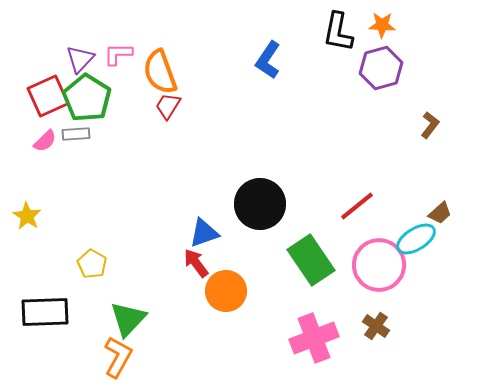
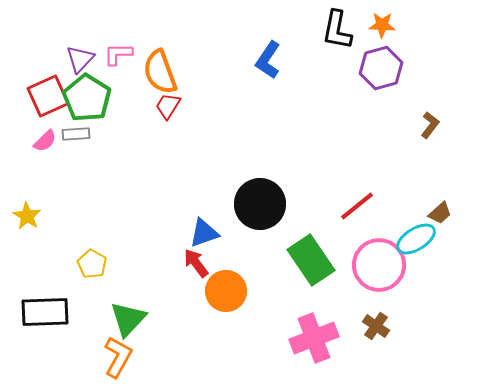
black L-shape: moved 1 px left, 2 px up
